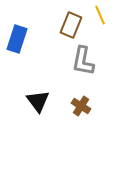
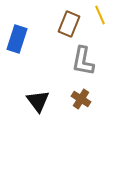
brown rectangle: moved 2 px left, 1 px up
brown cross: moved 7 px up
